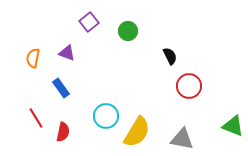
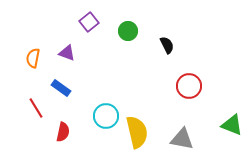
black semicircle: moved 3 px left, 11 px up
blue rectangle: rotated 18 degrees counterclockwise
red line: moved 10 px up
green triangle: moved 1 px left, 1 px up
yellow semicircle: rotated 44 degrees counterclockwise
